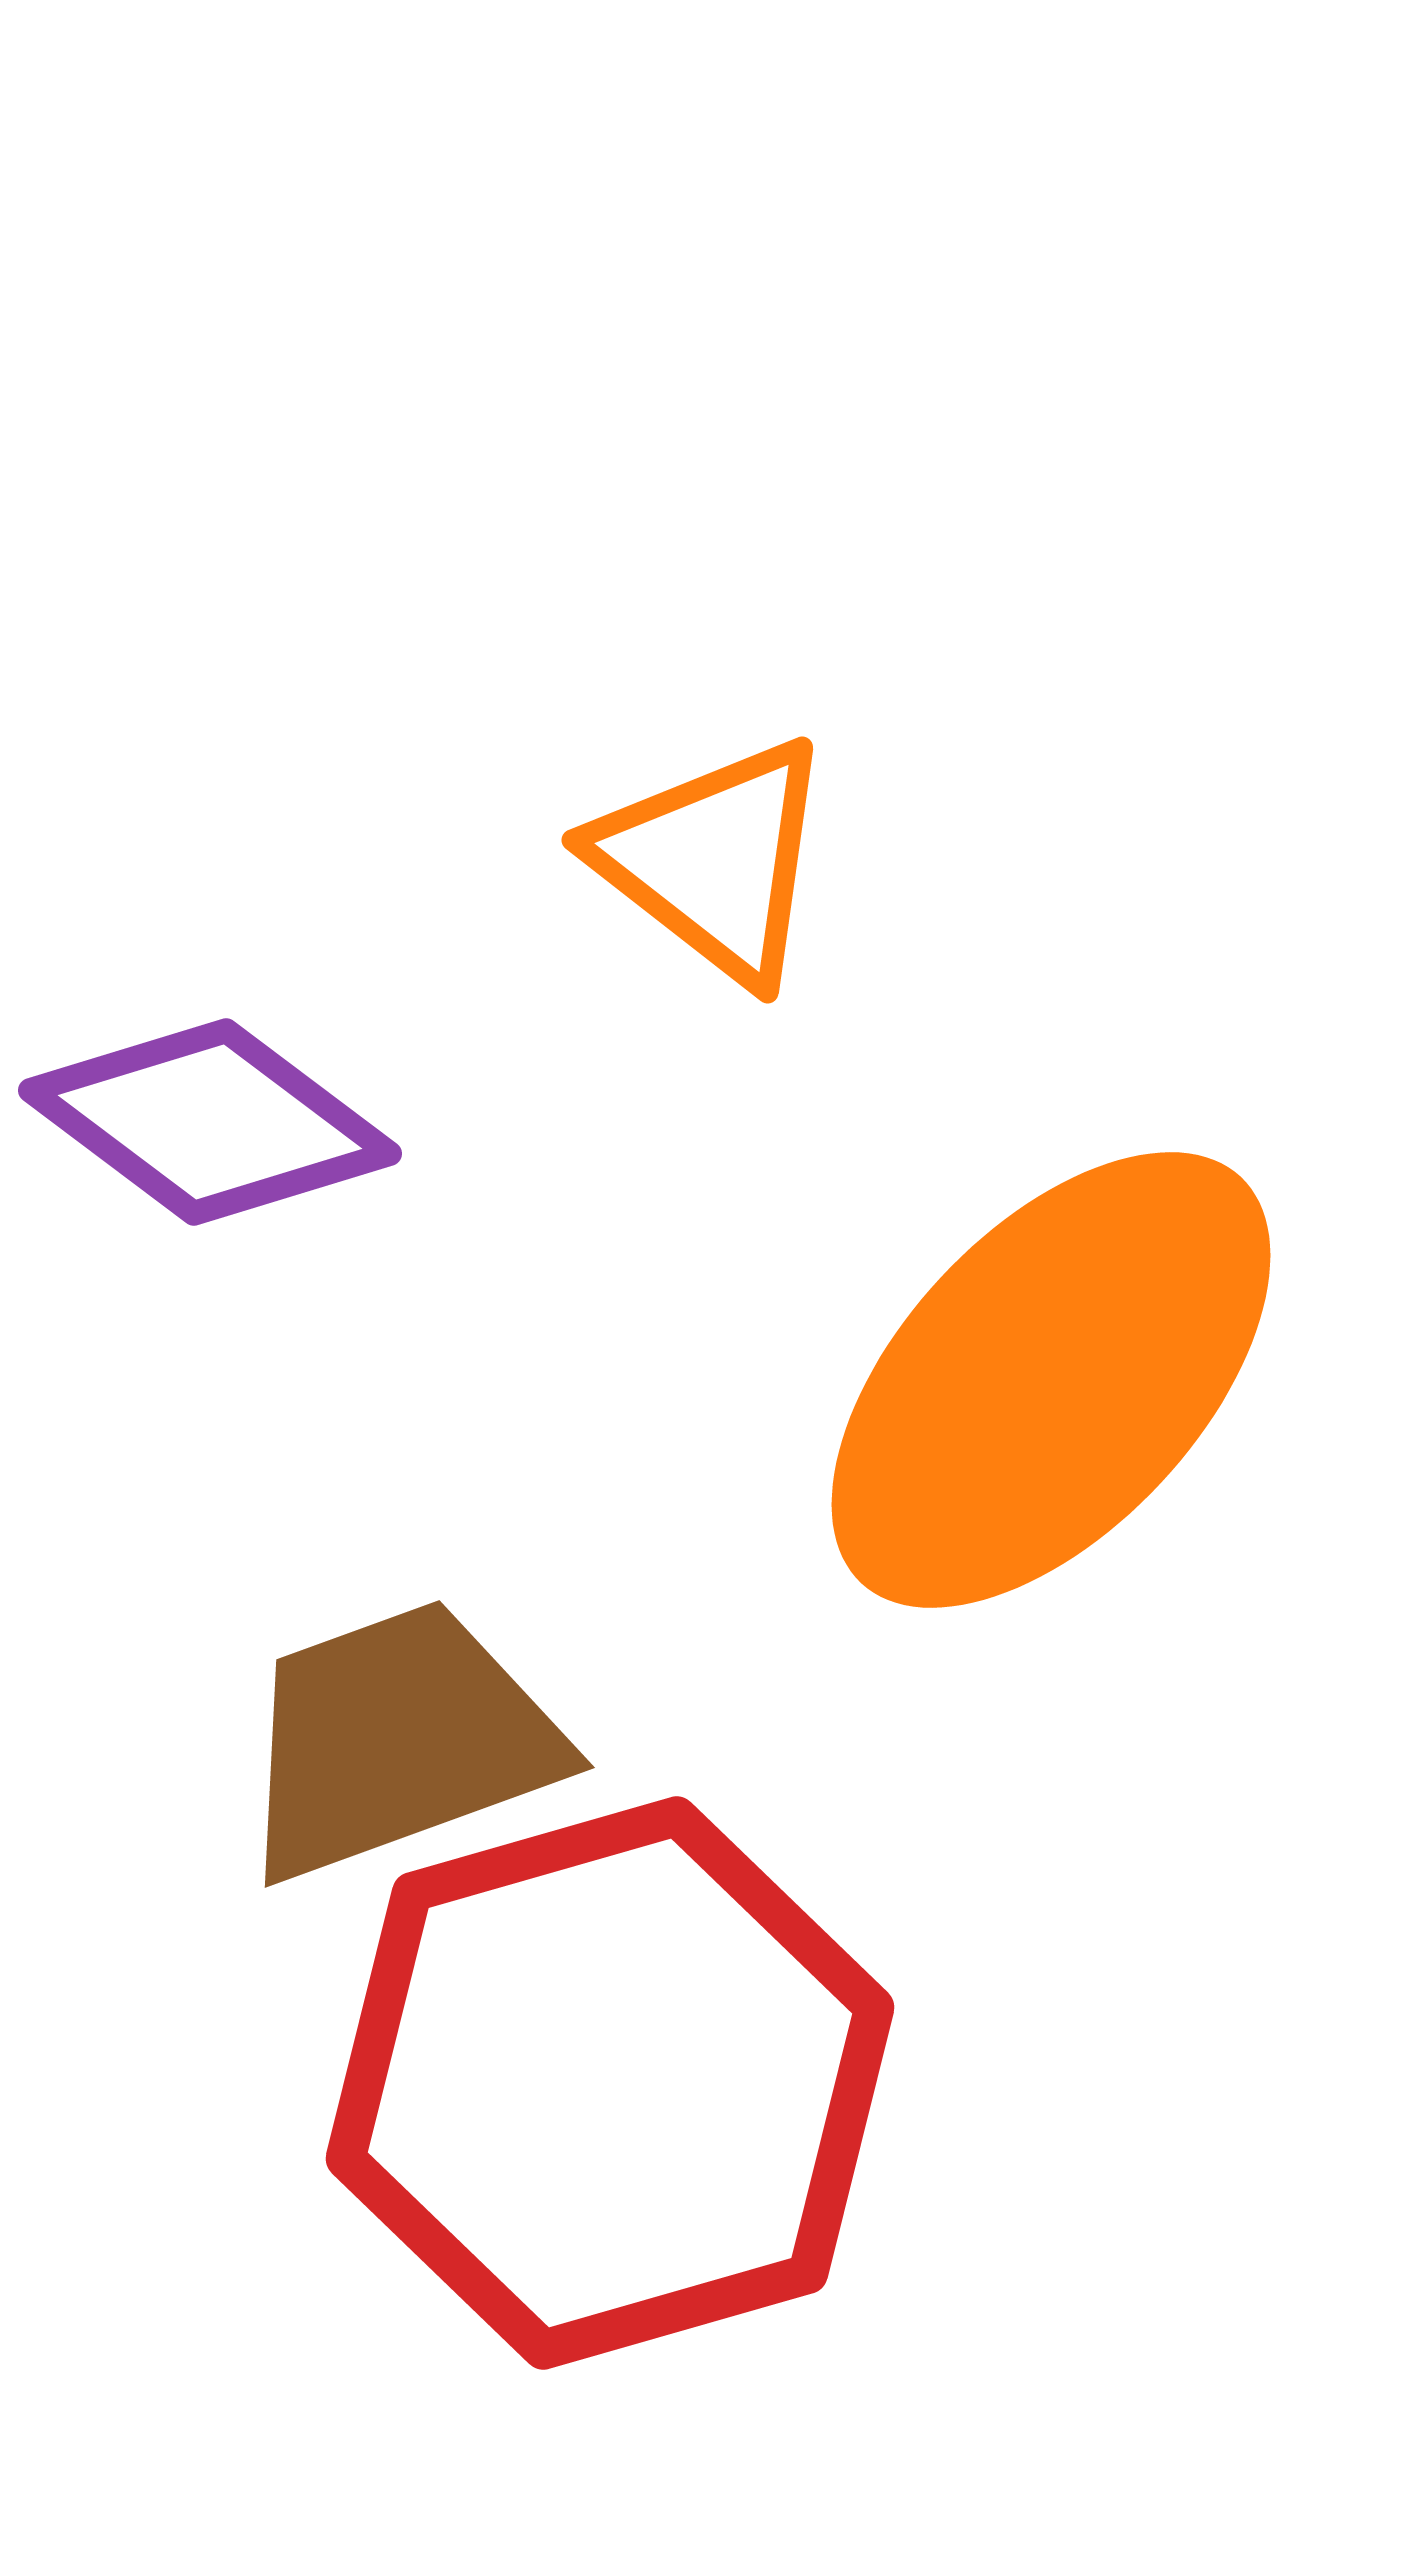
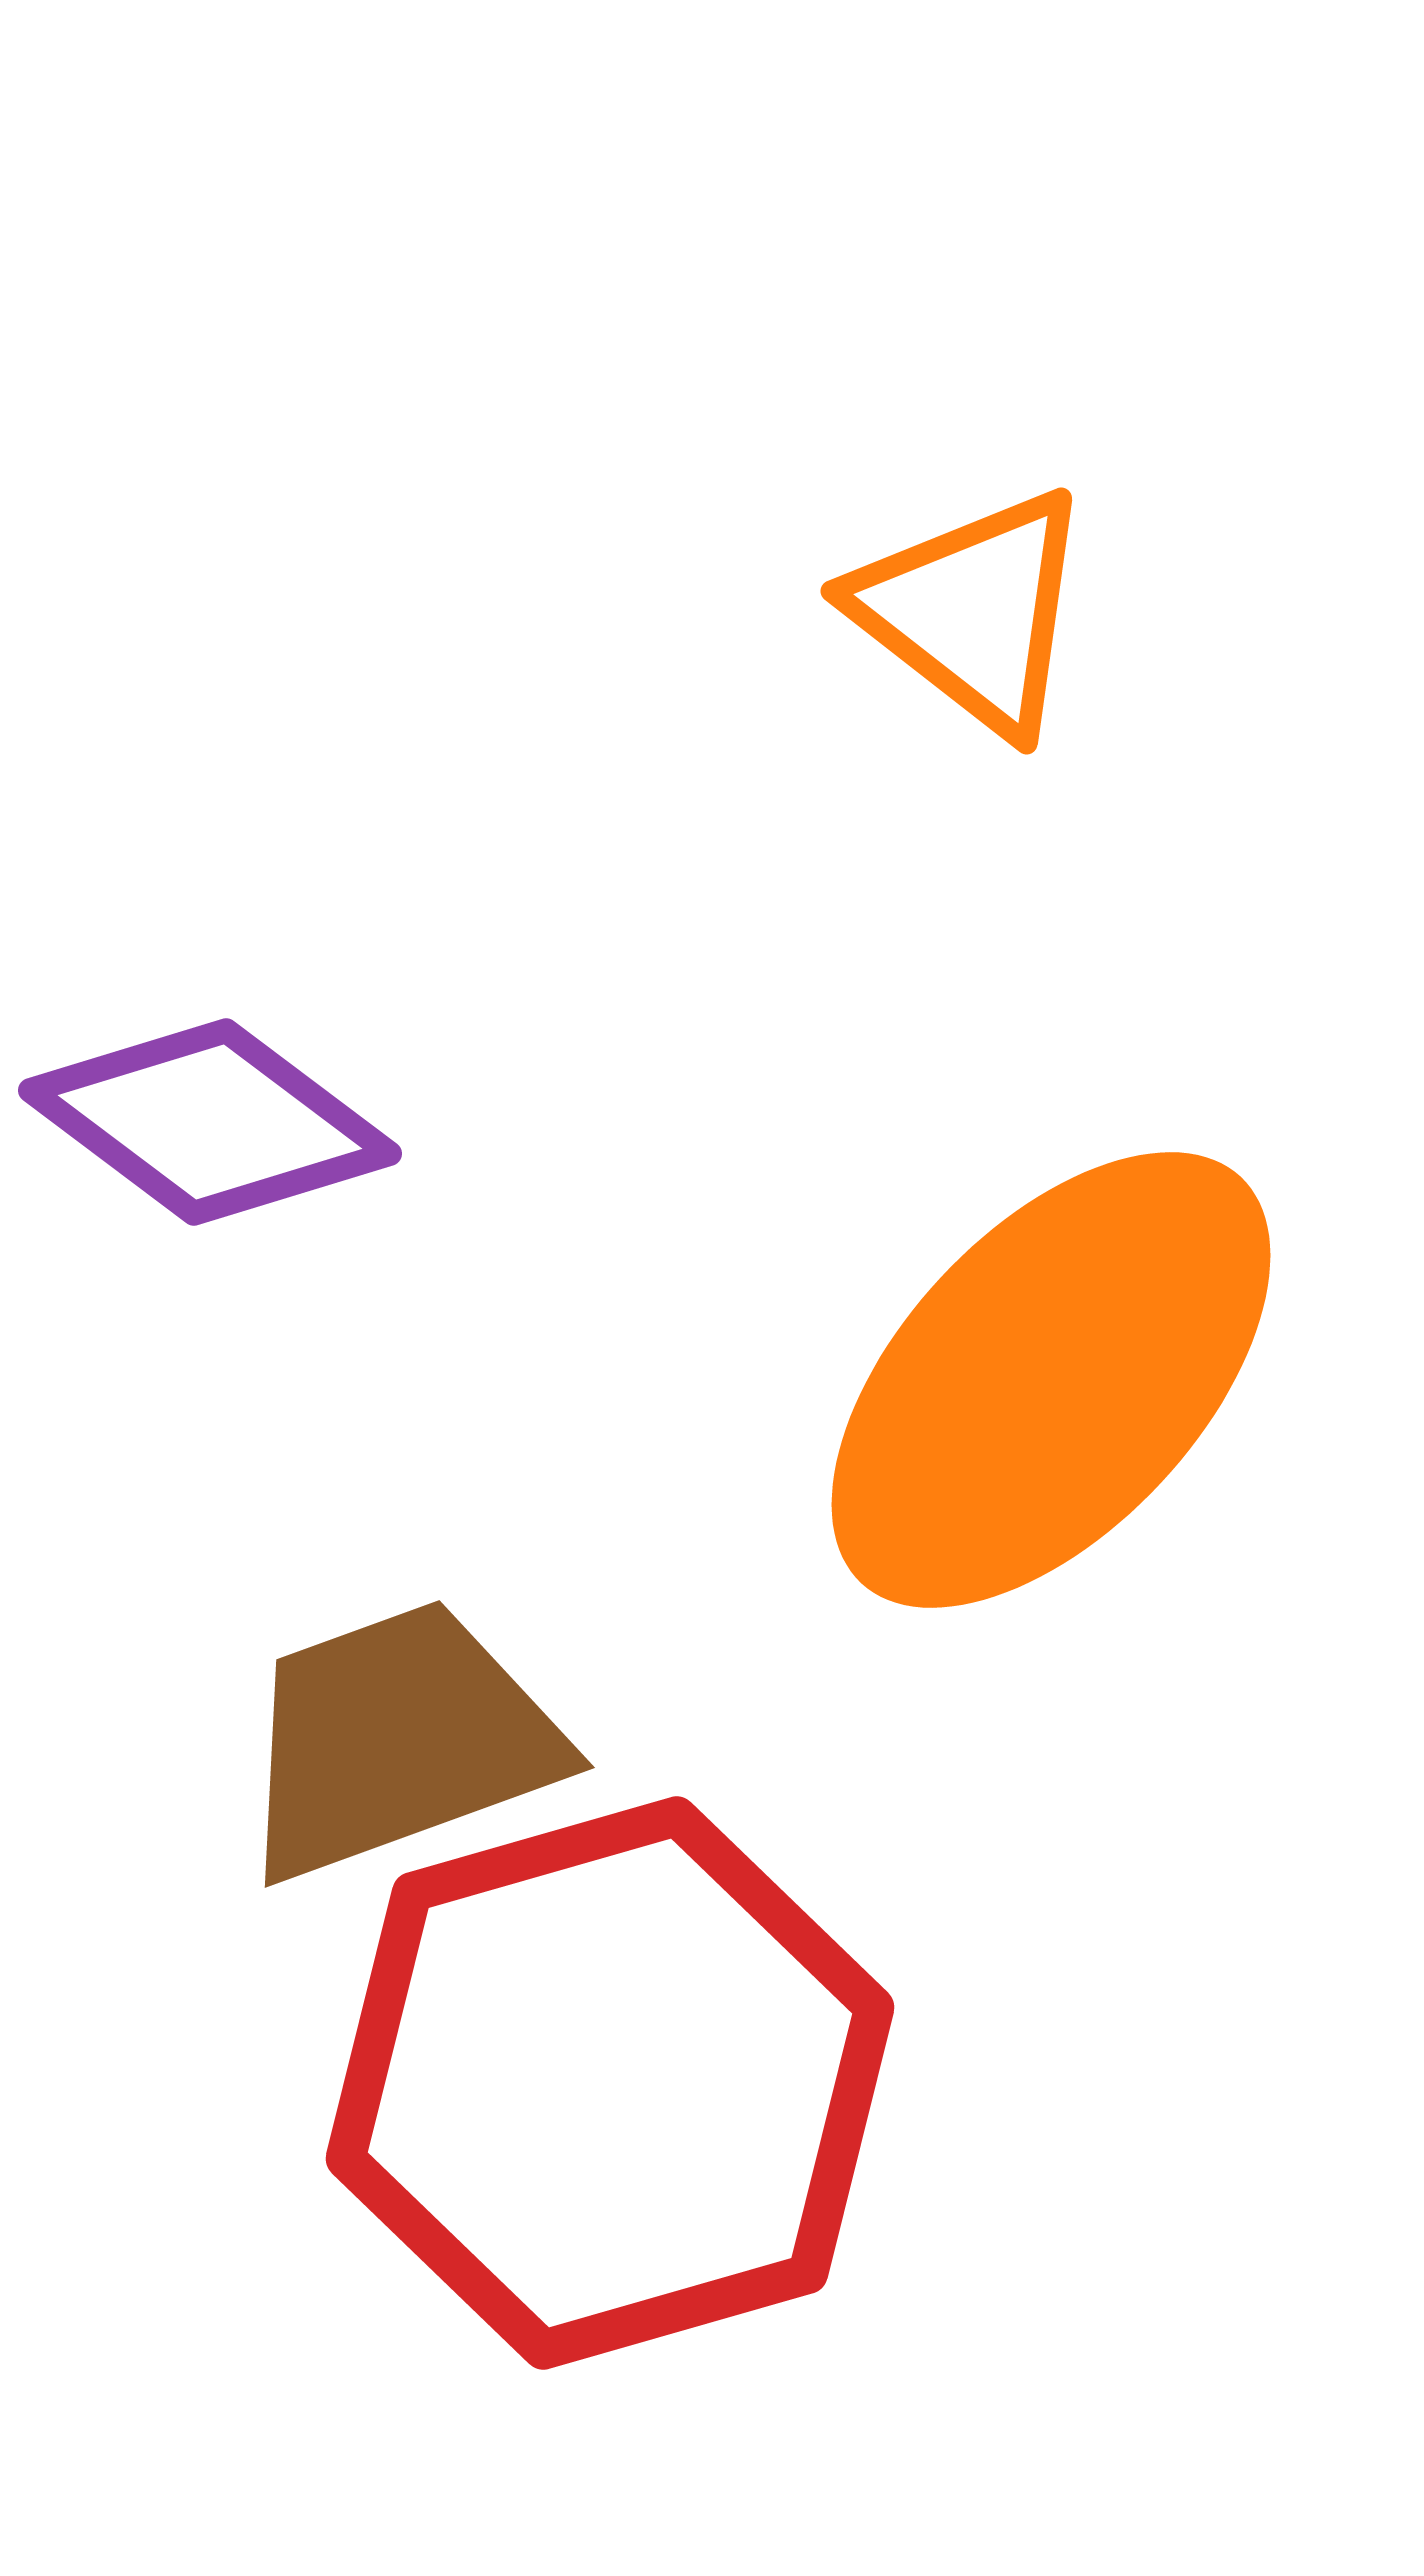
orange triangle: moved 259 px right, 249 px up
